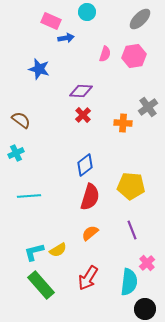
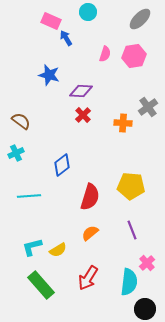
cyan circle: moved 1 px right
blue arrow: rotated 112 degrees counterclockwise
blue star: moved 10 px right, 6 px down
brown semicircle: moved 1 px down
blue diamond: moved 23 px left
cyan L-shape: moved 2 px left, 5 px up
